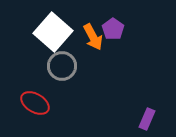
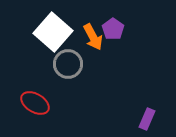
gray circle: moved 6 px right, 2 px up
